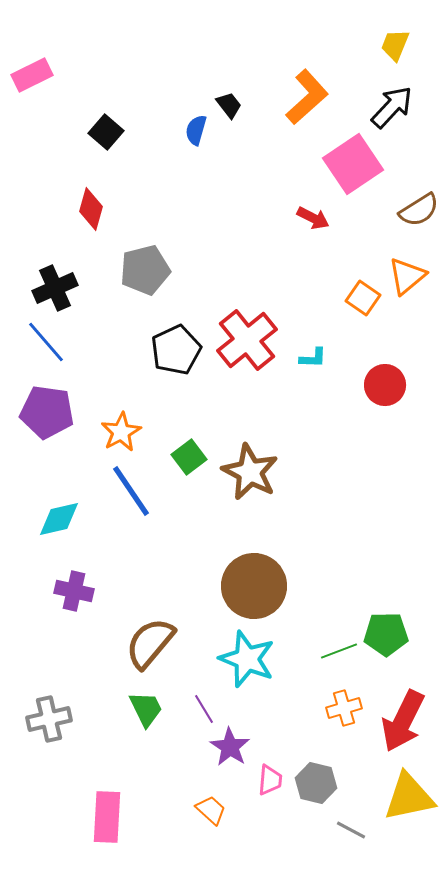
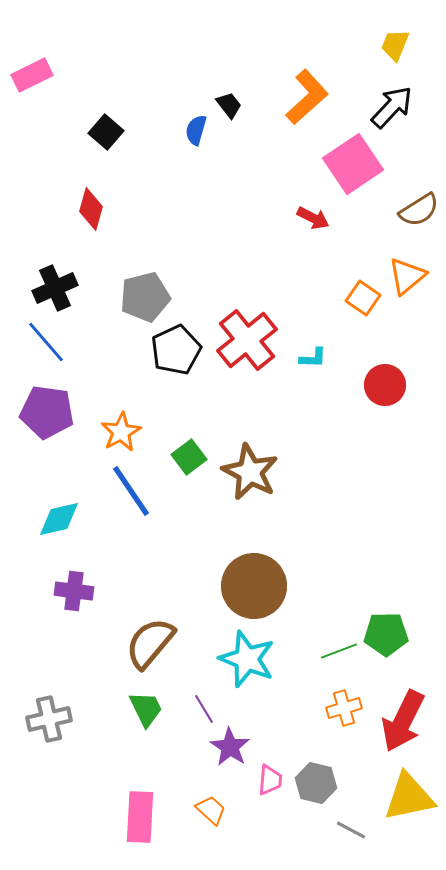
gray pentagon at (145, 270): moved 27 px down
purple cross at (74, 591): rotated 6 degrees counterclockwise
pink rectangle at (107, 817): moved 33 px right
